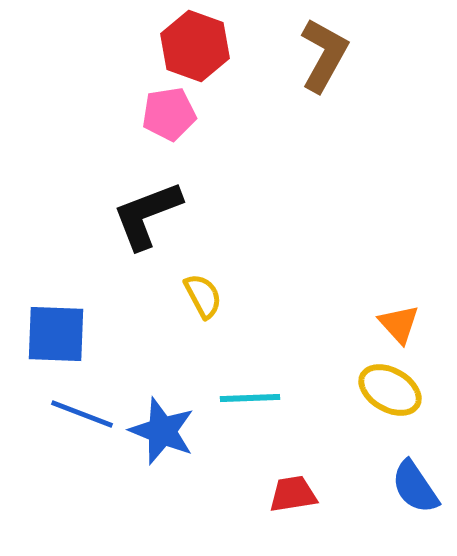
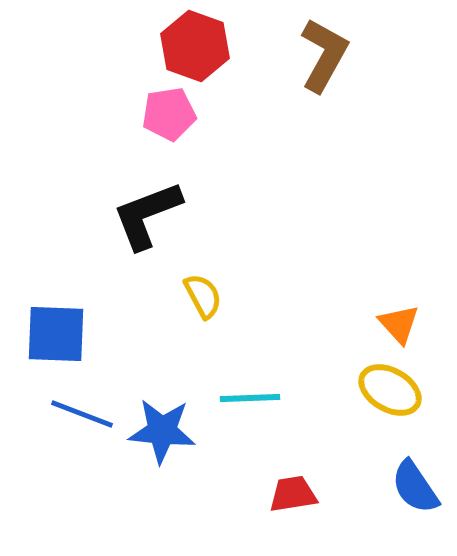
blue star: rotated 16 degrees counterclockwise
